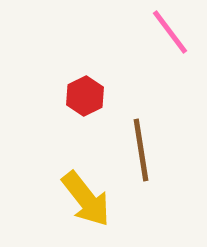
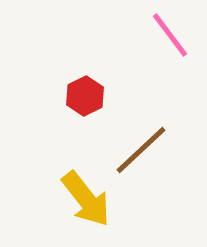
pink line: moved 3 px down
brown line: rotated 56 degrees clockwise
